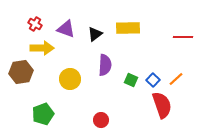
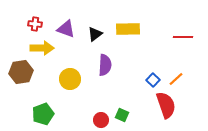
red cross: rotated 24 degrees counterclockwise
yellow rectangle: moved 1 px down
green square: moved 9 px left, 35 px down
red semicircle: moved 4 px right
